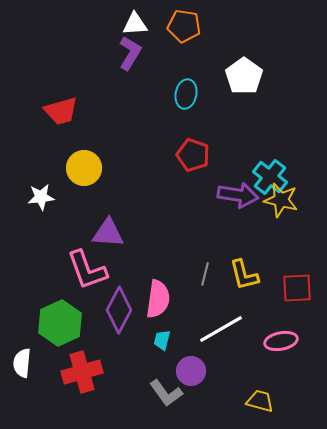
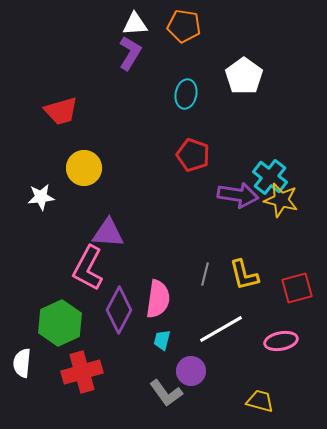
pink L-shape: moved 1 px right, 2 px up; rotated 48 degrees clockwise
red square: rotated 12 degrees counterclockwise
